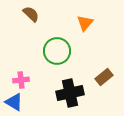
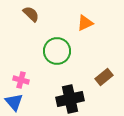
orange triangle: rotated 24 degrees clockwise
pink cross: rotated 21 degrees clockwise
black cross: moved 6 px down
blue triangle: rotated 18 degrees clockwise
